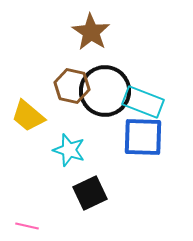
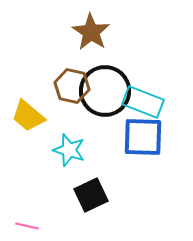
black square: moved 1 px right, 2 px down
